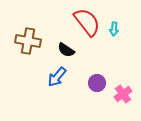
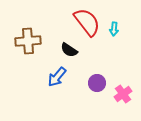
brown cross: rotated 15 degrees counterclockwise
black semicircle: moved 3 px right
